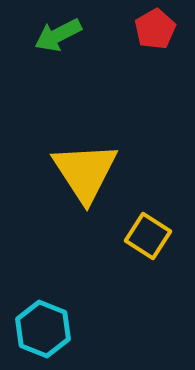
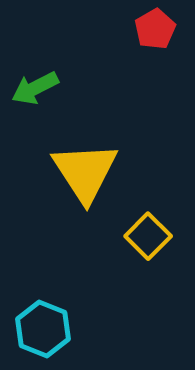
green arrow: moved 23 px left, 53 px down
yellow square: rotated 12 degrees clockwise
